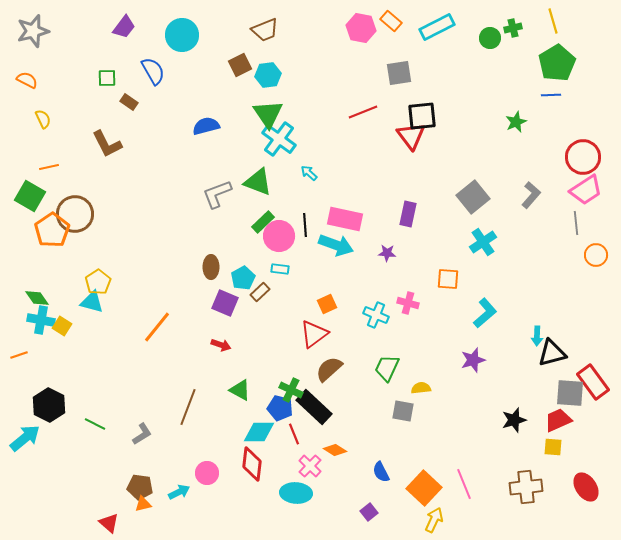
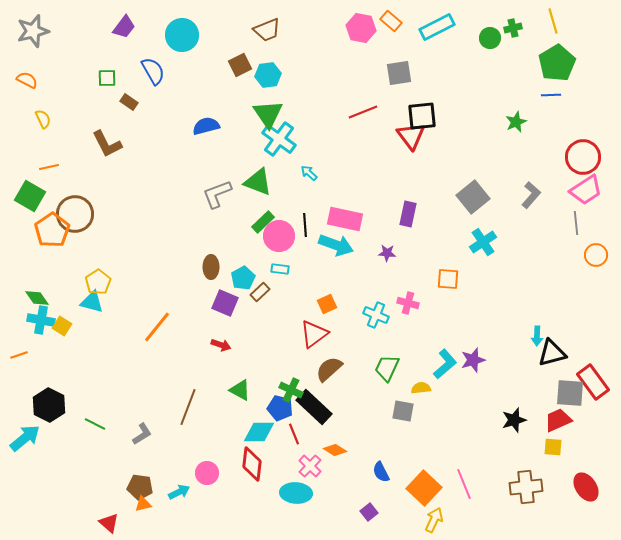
brown trapezoid at (265, 30): moved 2 px right
cyan L-shape at (485, 313): moved 40 px left, 51 px down
